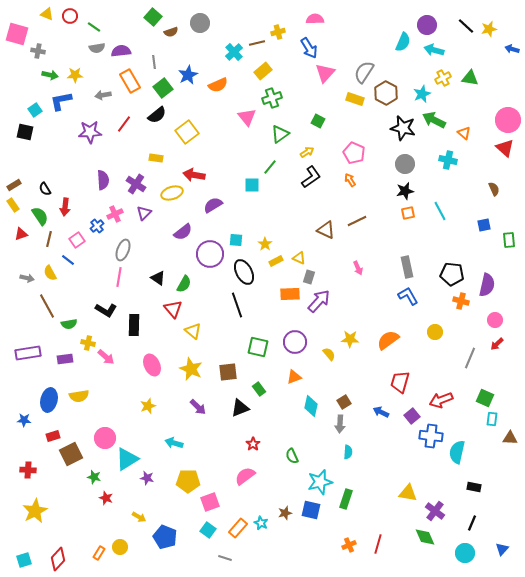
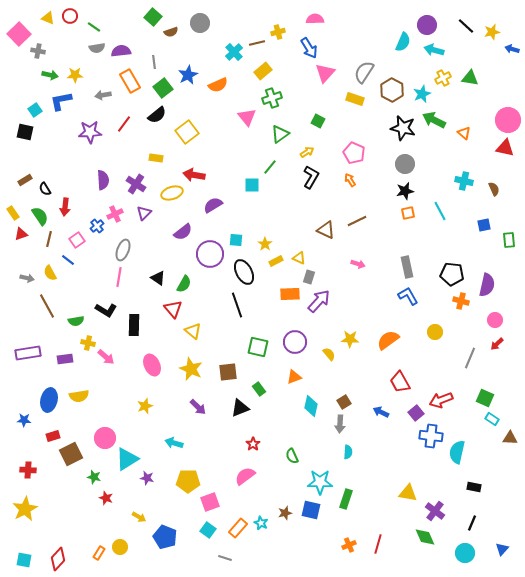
yellow triangle at (47, 14): moved 1 px right, 4 px down
yellow star at (489, 29): moved 3 px right, 3 px down
pink square at (17, 34): moved 2 px right; rotated 30 degrees clockwise
brown hexagon at (386, 93): moved 6 px right, 3 px up
red triangle at (505, 148): rotated 30 degrees counterclockwise
cyan cross at (448, 160): moved 16 px right, 21 px down
black L-shape at (311, 177): rotated 25 degrees counterclockwise
brown rectangle at (14, 185): moved 11 px right, 5 px up
yellow rectangle at (13, 205): moved 8 px down
pink arrow at (358, 268): moved 4 px up; rotated 48 degrees counterclockwise
green semicircle at (69, 324): moved 7 px right, 3 px up
red trapezoid at (400, 382): rotated 45 degrees counterclockwise
yellow star at (148, 406): moved 3 px left
purple square at (412, 416): moved 4 px right, 3 px up
cyan rectangle at (492, 419): rotated 64 degrees counterclockwise
cyan star at (320, 482): rotated 15 degrees clockwise
yellow star at (35, 511): moved 10 px left, 2 px up
cyan square at (24, 560): rotated 28 degrees clockwise
